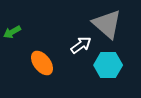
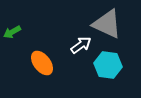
gray triangle: rotated 16 degrees counterclockwise
cyan hexagon: rotated 8 degrees clockwise
